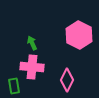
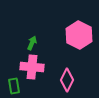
green arrow: rotated 48 degrees clockwise
